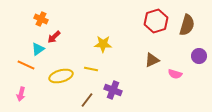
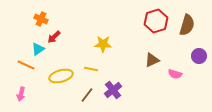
purple cross: rotated 30 degrees clockwise
brown line: moved 5 px up
